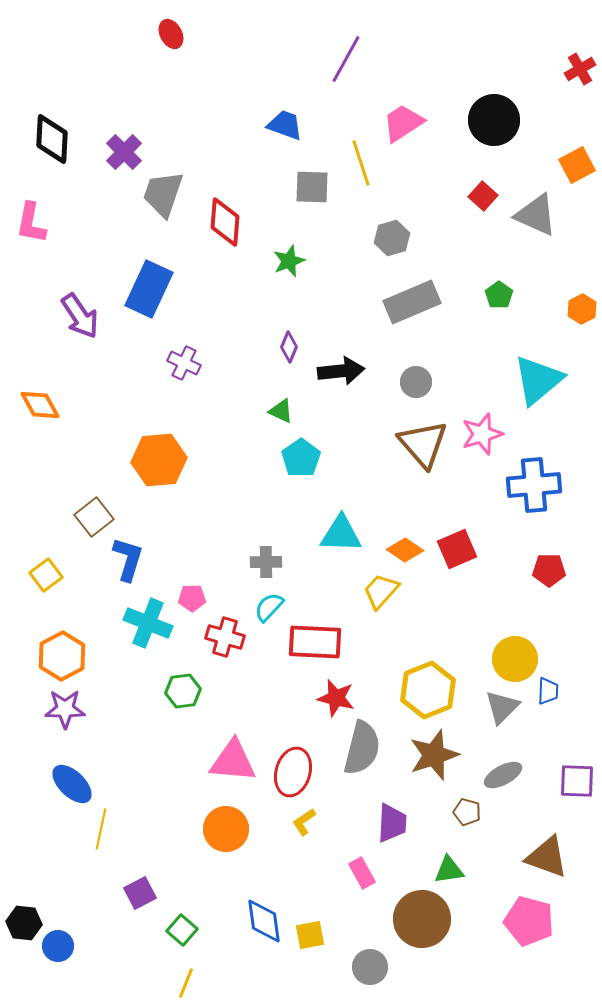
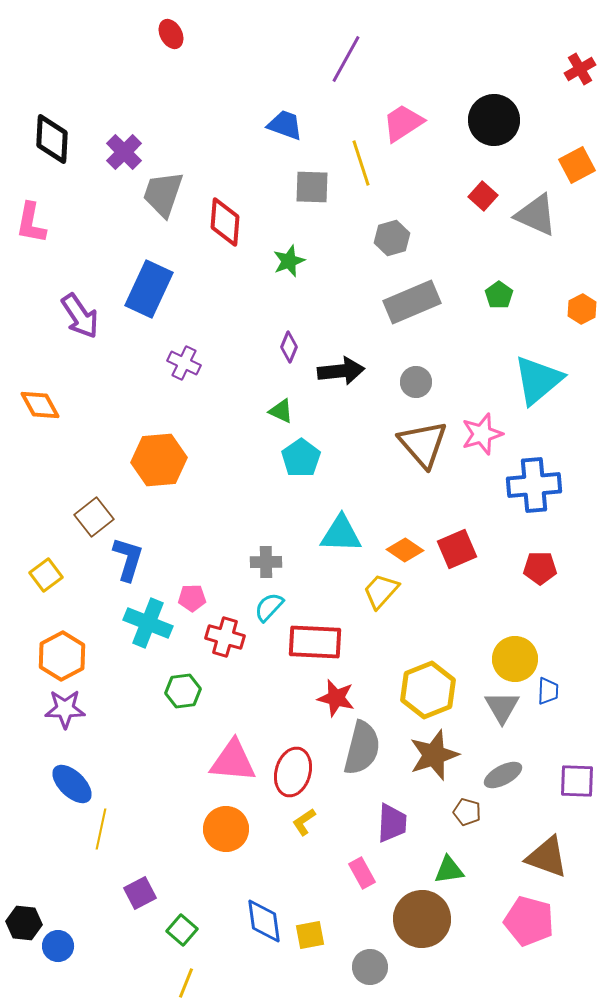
red pentagon at (549, 570): moved 9 px left, 2 px up
gray triangle at (502, 707): rotated 15 degrees counterclockwise
